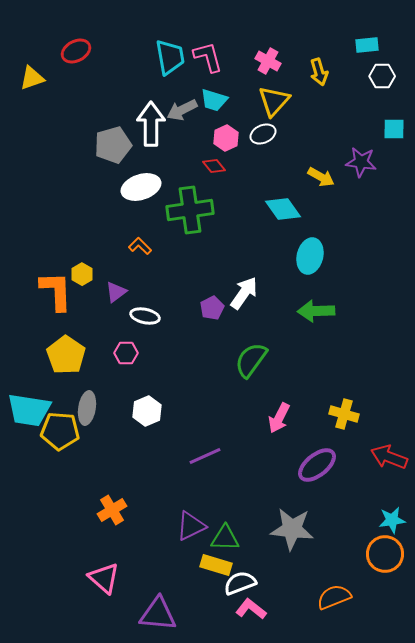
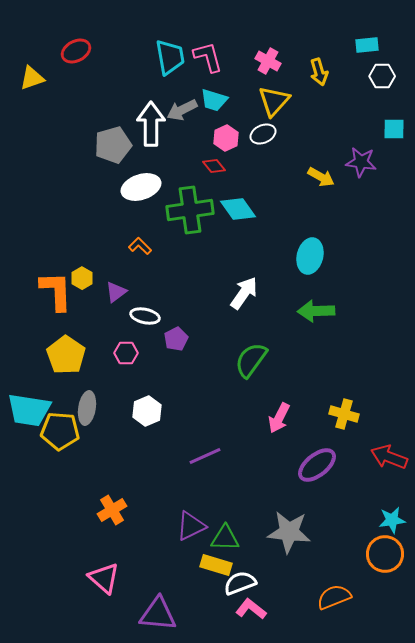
cyan diamond at (283, 209): moved 45 px left
yellow hexagon at (82, 274): moved 4 px down
purple pentagon at (212, 308): moved 36 px left, 31 px down
gray star at (292, 529): moved 3 px left, 3 px down
